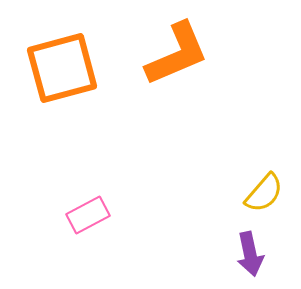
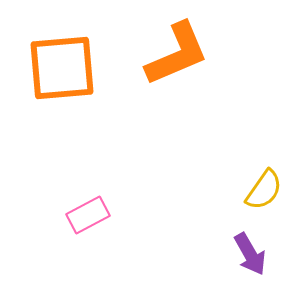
orange square: rotated 10 degrees clockwise
yellow semicircle: moved 3 px up; rotated 6 degrees counterclockwise
purple arrow: rotated 18 degrees counterclockwise
